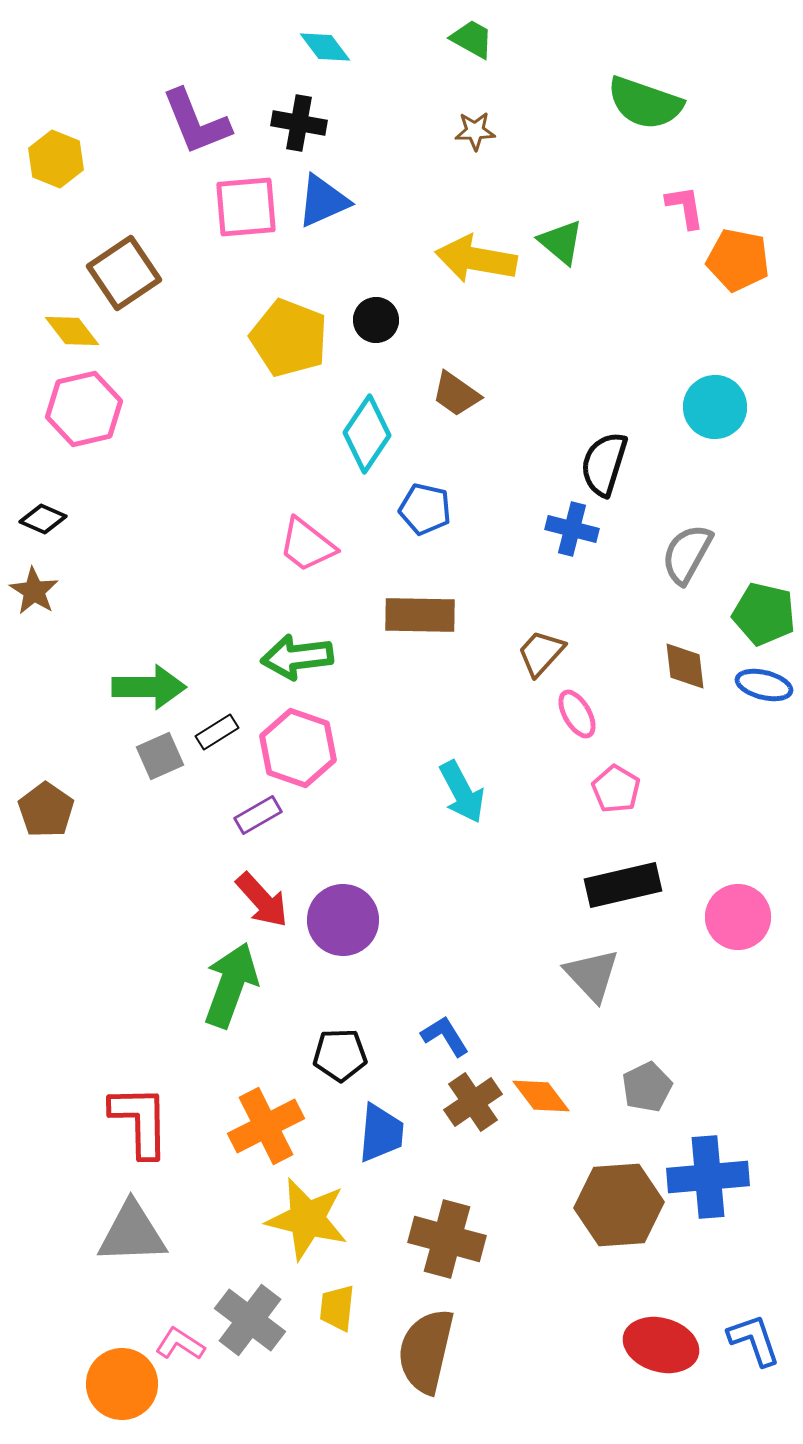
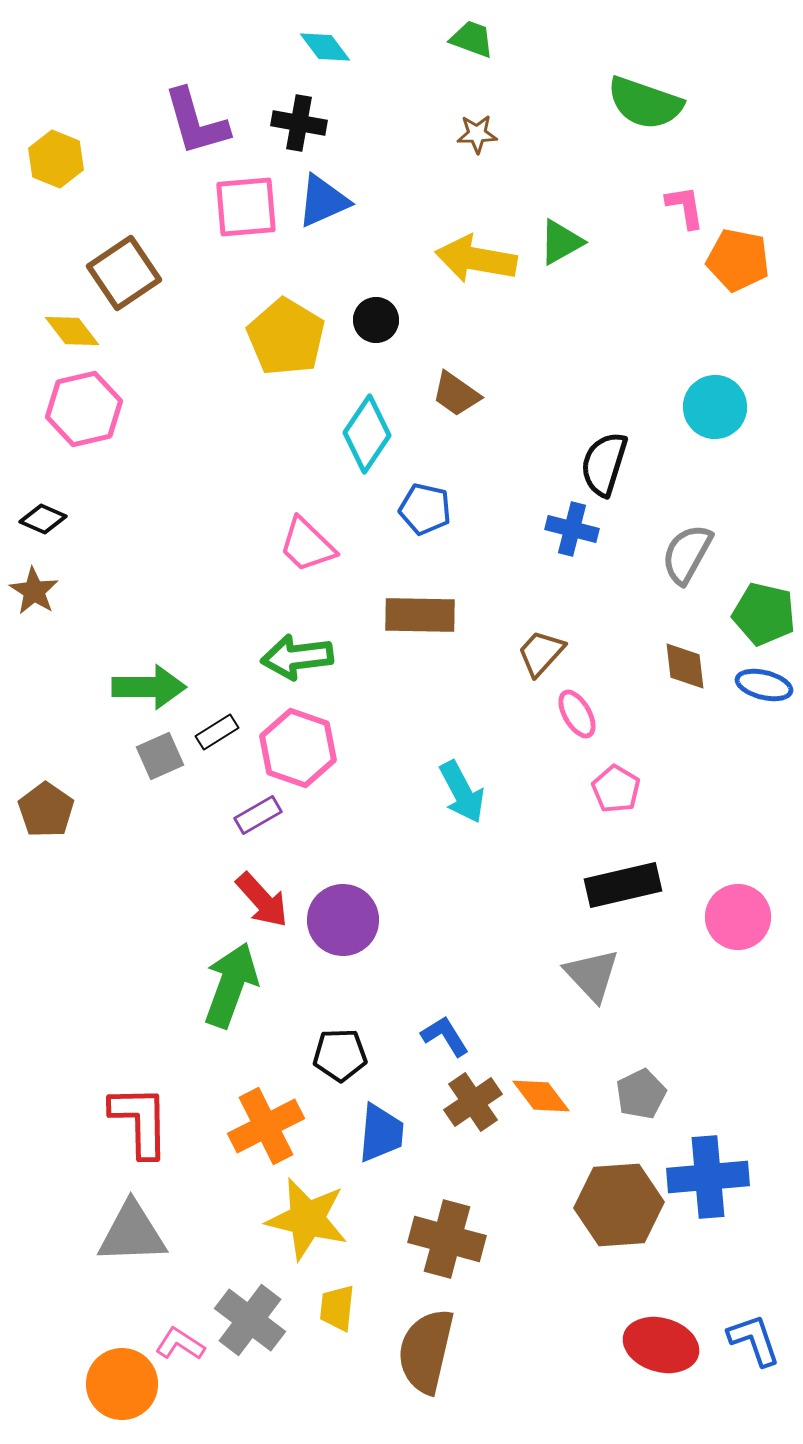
green trapezoid at (472, 39): rotated 9 degrees counterclockwise
purple L-shape at (196, 122): rotated 6 degrees clockwise
brown star at (475, 131): moved 2 px right, 3 px down
green triangle at (561, 242): rotated 51 degrees clockwise
yellow pentagon at (289, 338): moved 3 px left, 1 px up; rotated 10 degrees clockwise
pink trapezoid at (307, 545): rotated 6 degrees clockwise
gray pentagon at (647, 1087): moved 6 px left, 7 px down
